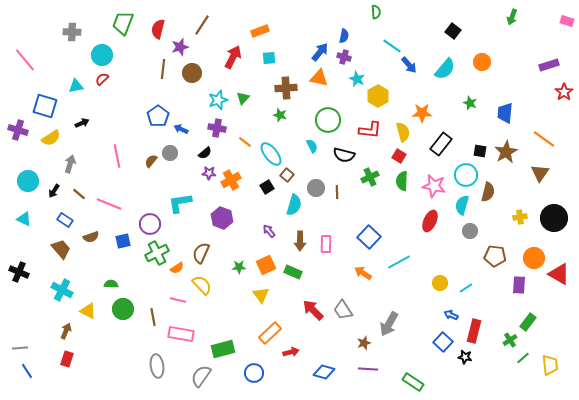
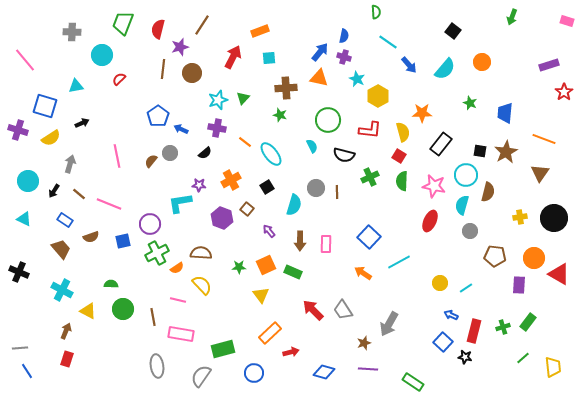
cyan line at (392, 46): moved 4 px left, 4 px up
red semicircle at (102, 79): moved 17 px right
orange line at (544, 139): rotated 15 degrees counterclockwise
purple star at (209, 173): moved 10 px left, 12 px down
brown square at (287, 175): moved 40 px left, 34 px down
brown semicircle at (201, 253): rotated 70 degrees clockwise
green cross at (510, 340): moved 7 px left, 13 px up; rotated 16 degrees clockwise
yellow trapezoid at (550, 365): moved 3 px right, 2 px down
